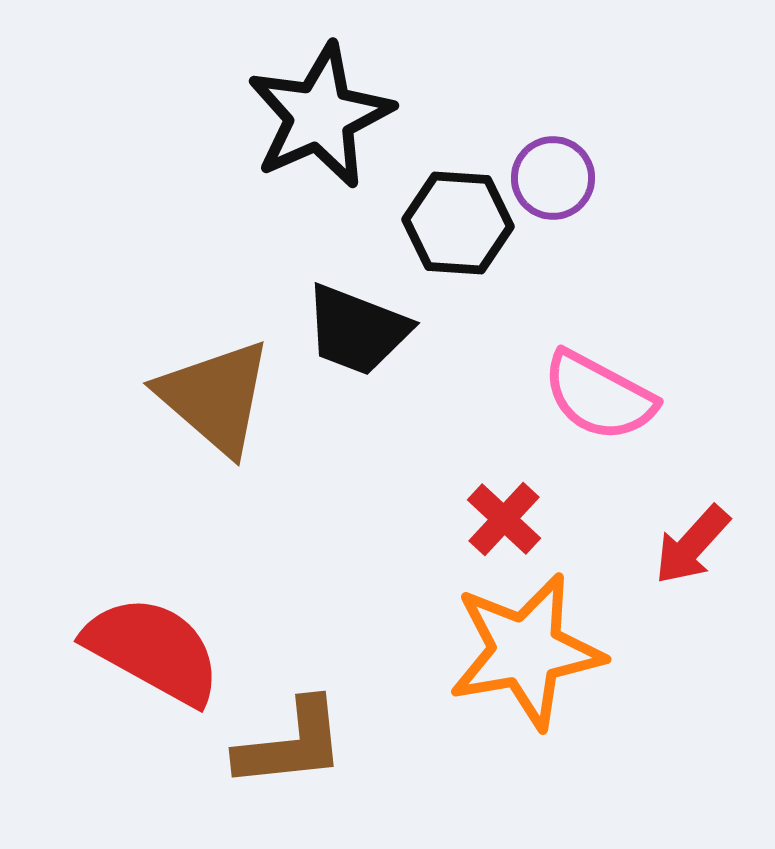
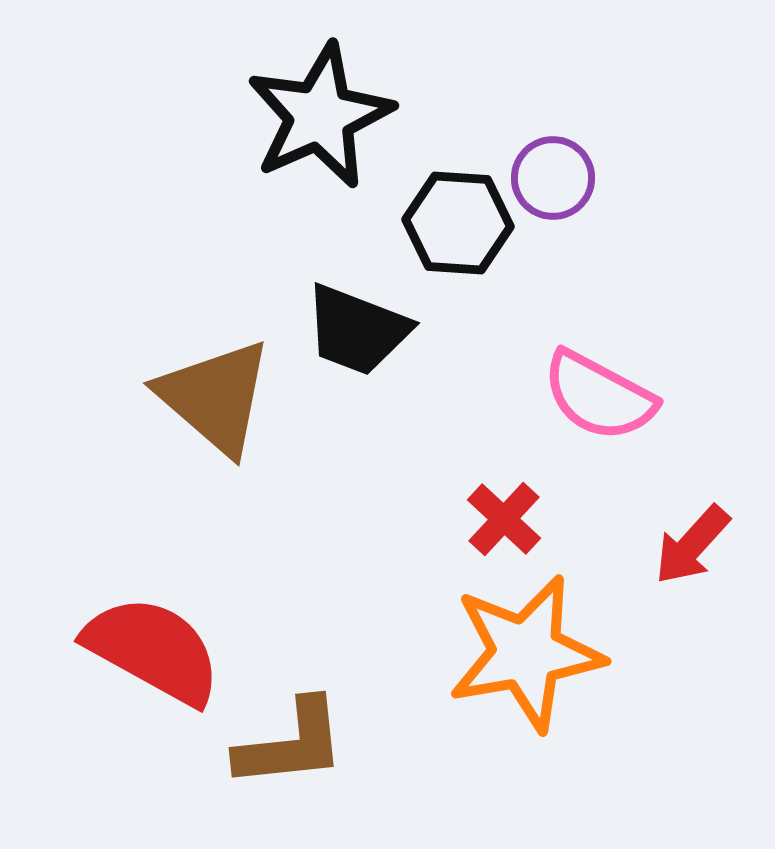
orange star: moved 2 px down
